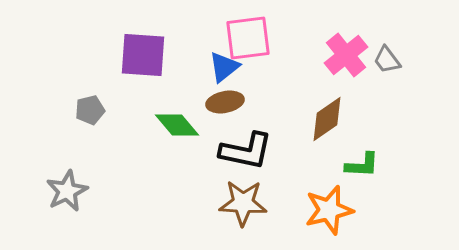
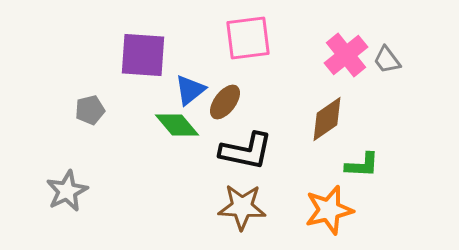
blue triangle: moved 34 px left, 23 px down
brown ellipse: rotated 42 degrees counterclockwise
brown star: moved 1 px left, 4 px down
